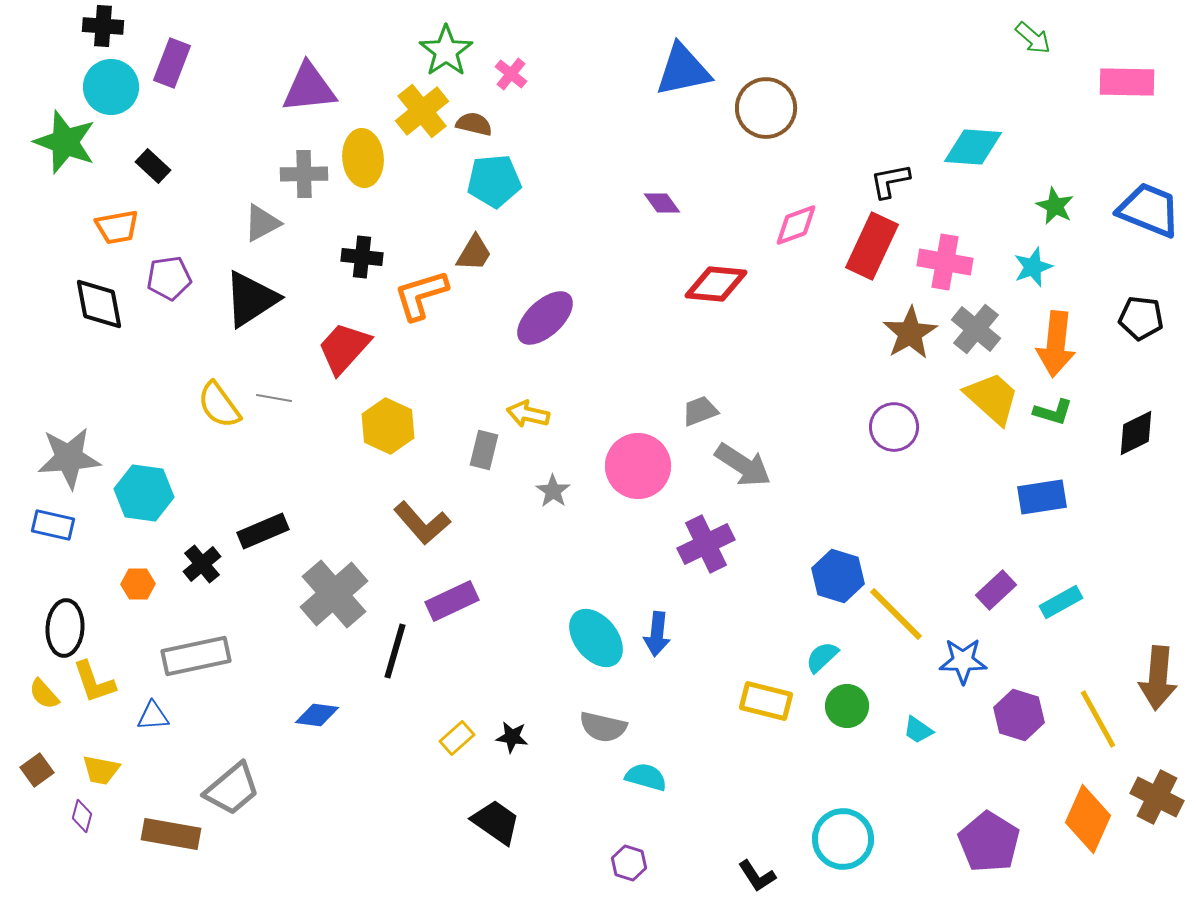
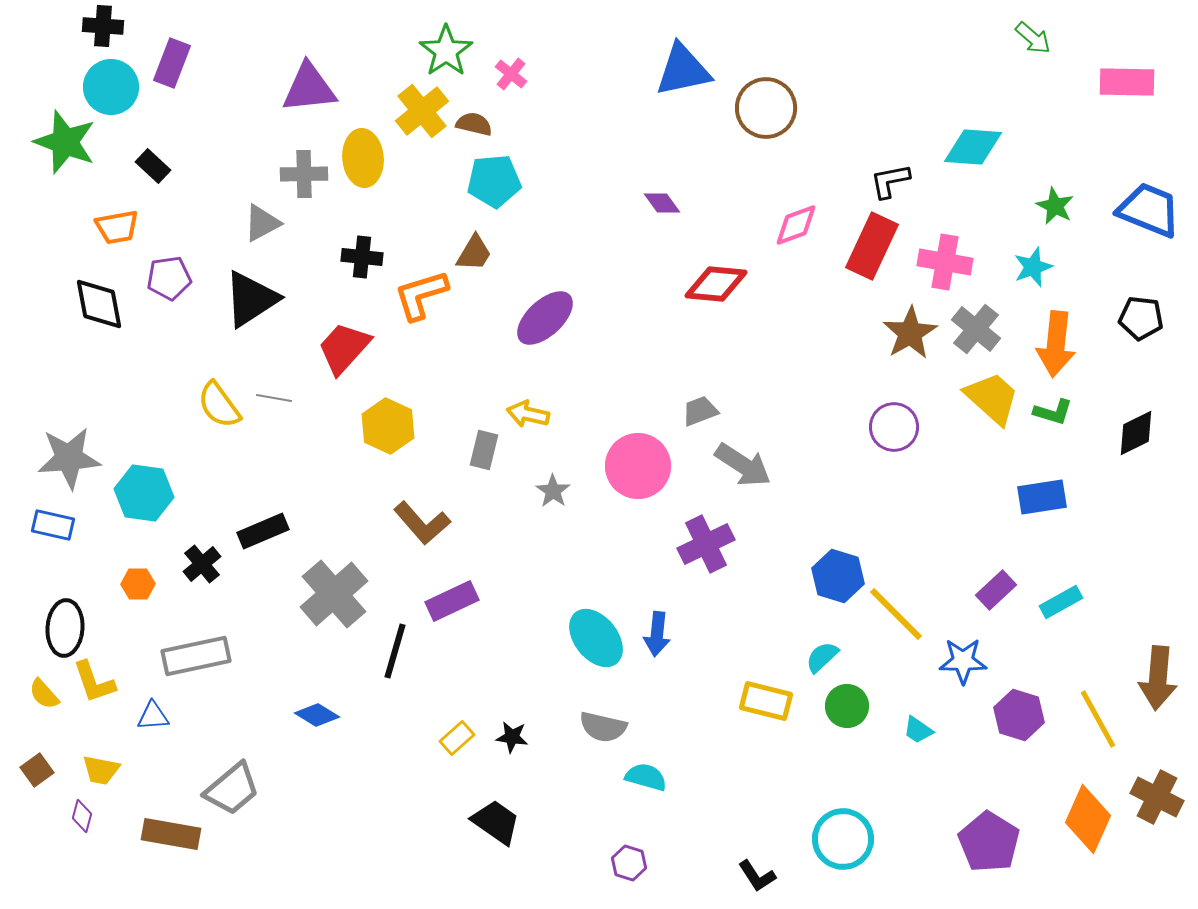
blue diamond at (317, 715): rotated 24 degrees clockwise
